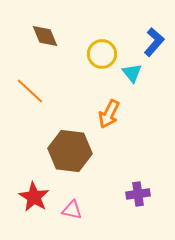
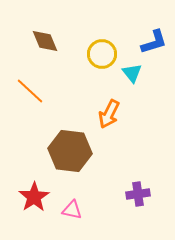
brown diamond: moved 5 px down
blue L-shape: rotated 32 degrees clockwise
red star: rotated 8 degrees clockwise
